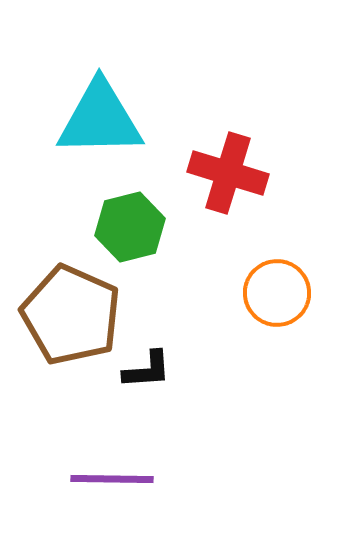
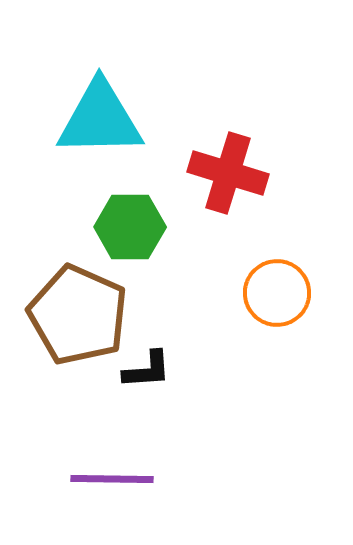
green hexagon: rotated 14 degrees clockwise
brown pentagon: moved 7 px right
